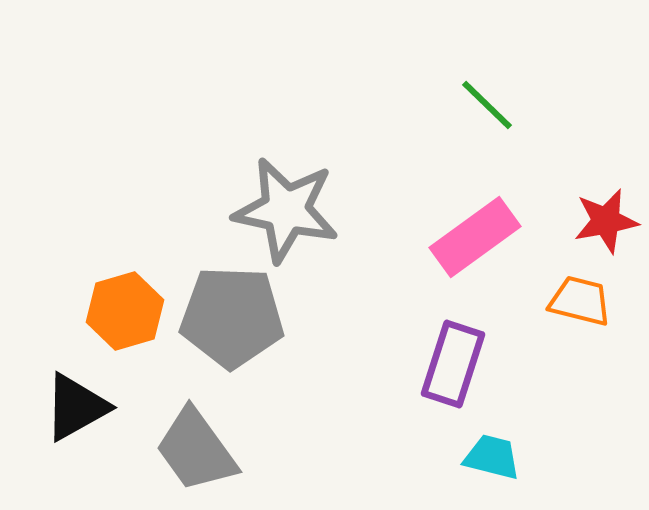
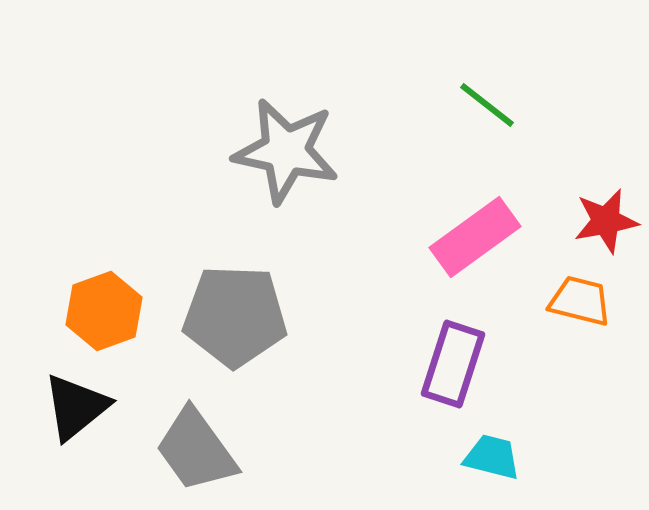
green line: rotated 6 degrees counterclockwise
gray star: moved 59 px up
orange hexagon: moved 21 px left; rotated 4 degrees counterclockwise
gray pentagon: moved 3 px right, 1 px up
black triangle: rotated 10 degrees counterclockwise
